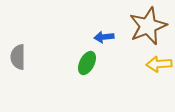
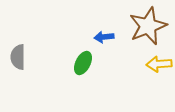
green ellipse: moved 4 px left
